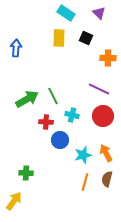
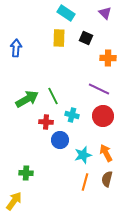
purple triangle: moved 6 px right
